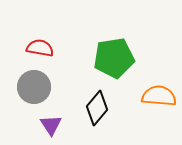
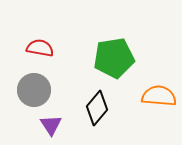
gray circle: moved 3 px down
